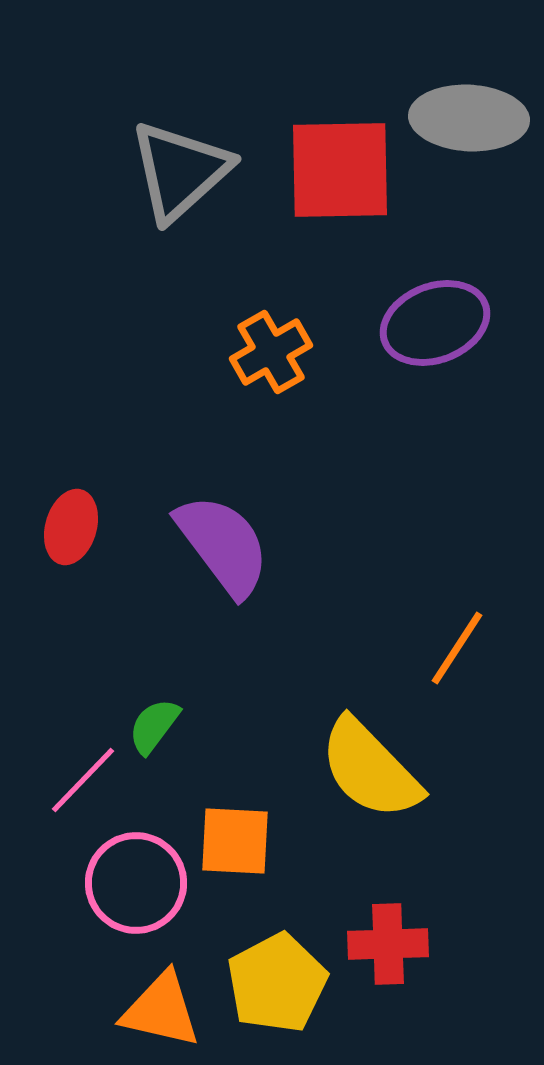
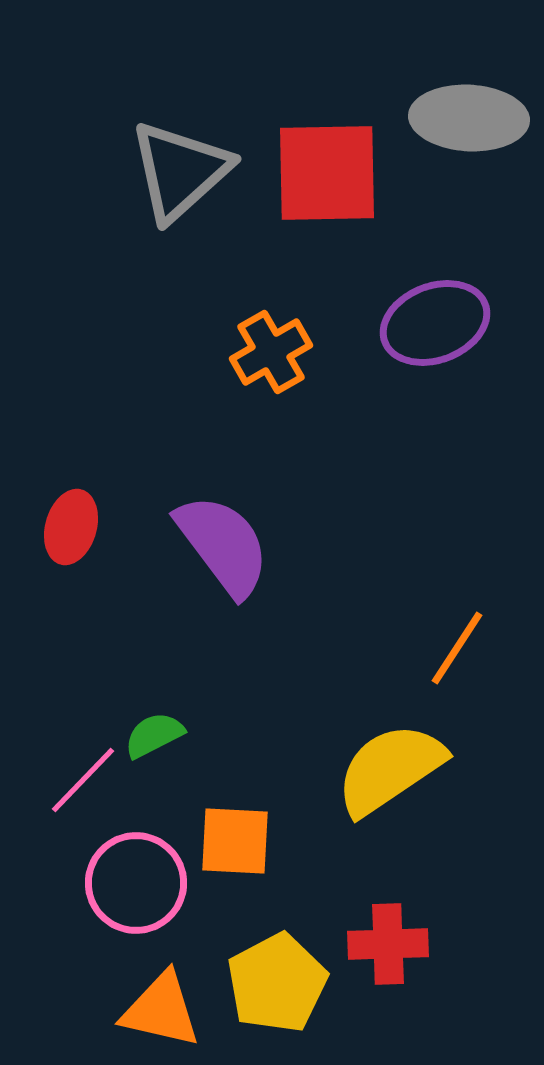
red square: moved 13 px left, 3 px down
green semicircle: moved 9 px down; rotated 26 degrees clockwise
yellow semicircle: moved 20 px right; rotated 100 degrees clockwise
